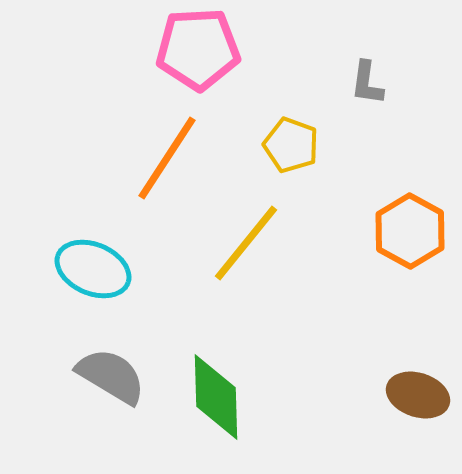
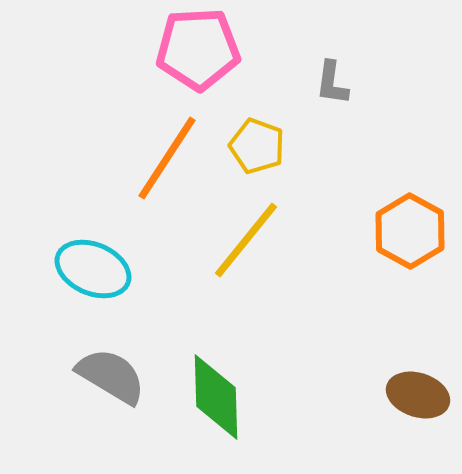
gray L-shape: moved 35 px left
yellow pentagon: moved 34 px left, 1 px down
yellow line: moved 3 px up
